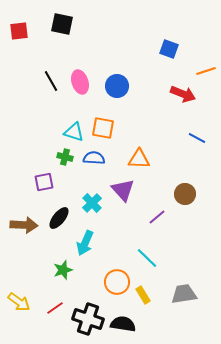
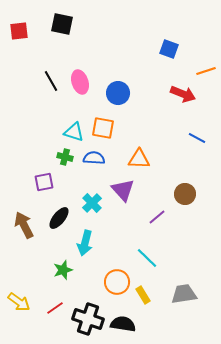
blue circle: moved 1 px right, 7 px down
brown arrow: rotated 120 degrees counterclockwise
cyan arrow: rotated 10 degrees counterclockwise
